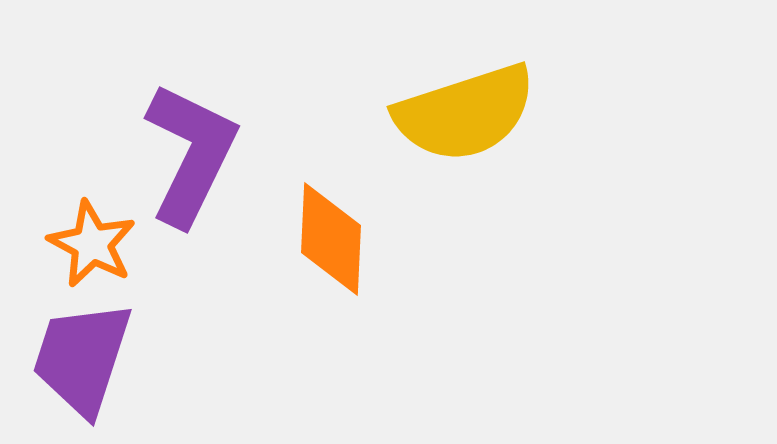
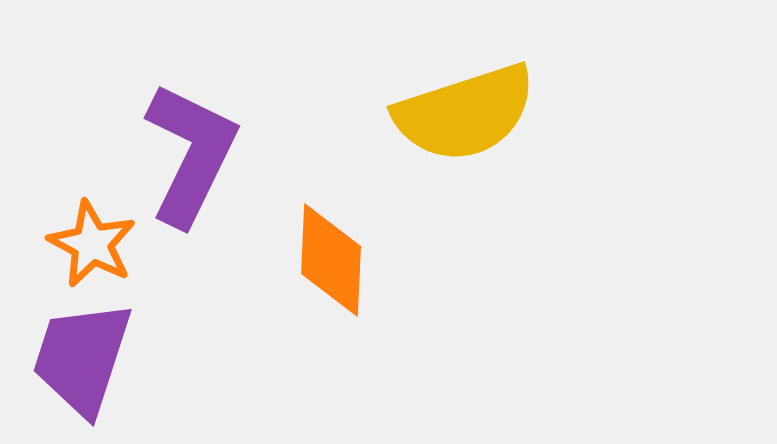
orange diamond: moved 21 px down
